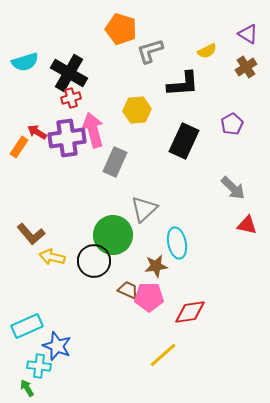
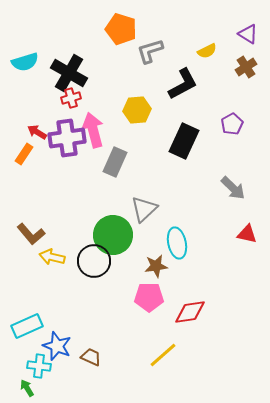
black L-shape: rotated 24 degrees counterclockwise
orange rectangle: moved 5 px right, 7 px down
red triangle: moved 9 px down
brown trapezoid: moved 37 px left, 67 px down
